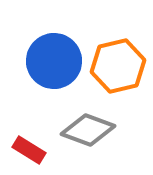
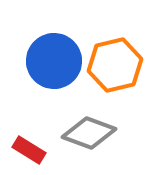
orange hexagon: moved 3 px left, 1 px up
gray diamond: moved 1 px right, 3 px down
